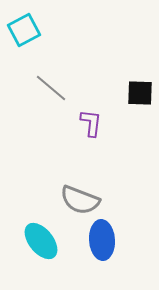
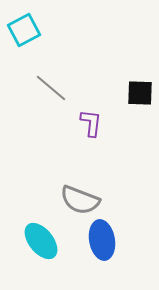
blue ellipse: rotated 6 degrees counterclockwise
